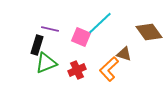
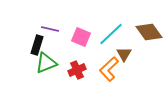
cyan line: moved 11 px right, 11 px down
brown triangle: rotated 42 degrees clockwise
